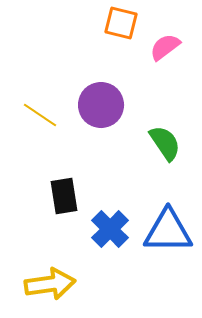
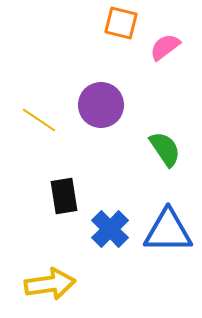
yellow line: moved 1 px left, 5 px down
green semicircle: moved 6 px down
